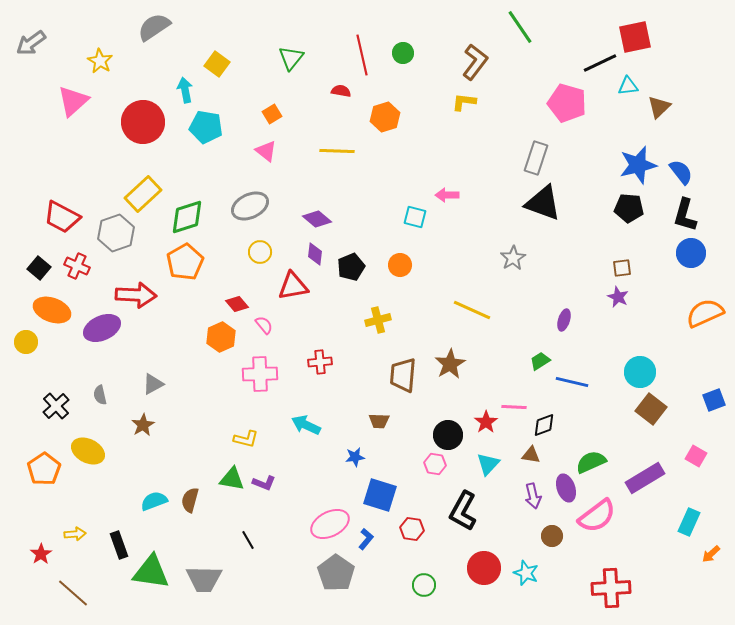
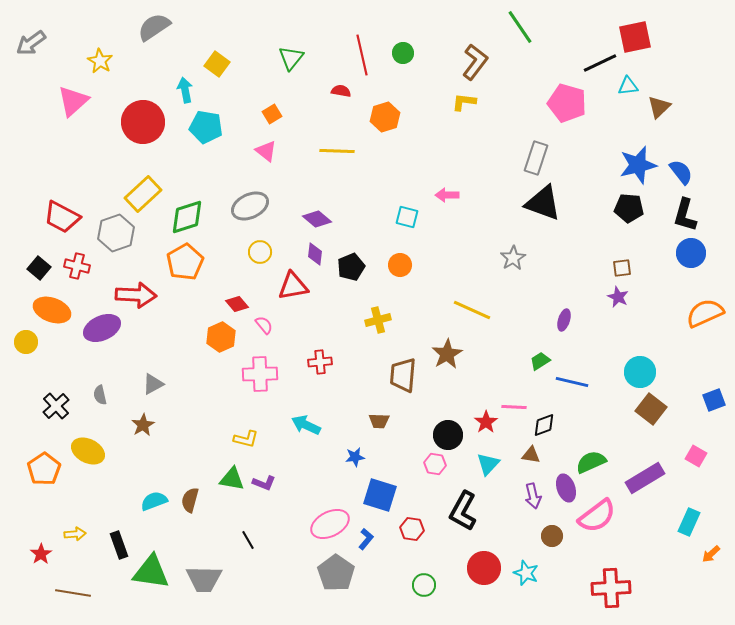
cyan square at (415, 217): moved 8 px left
red cross at (77, 266): rotated 10 degrees counterclockwise
brown star at (450, 364): moved 3 px left, 10 px up
brown line at (73, 593): rotated 32 degrees counterclockwise
